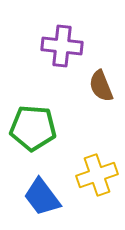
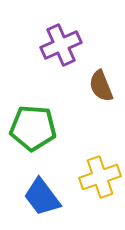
purple cross: moved 1 px left, 1 px up; rotated 30 degrees counterclockwise
yellow cross: moved 3 px right, 2 px down
